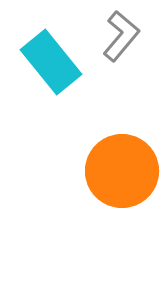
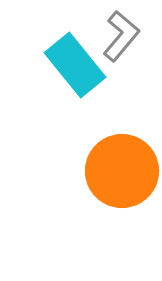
cyan rectangle: moved 24 px right, 3 px down
